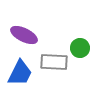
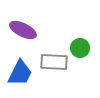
purple ellipse: moved 1 px left, 5 px up
